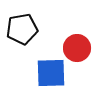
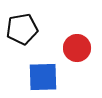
blue square: moved 8 px left, 4 px down
